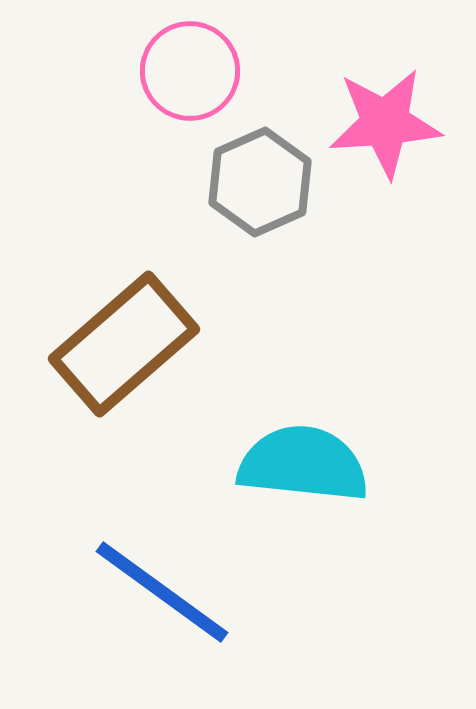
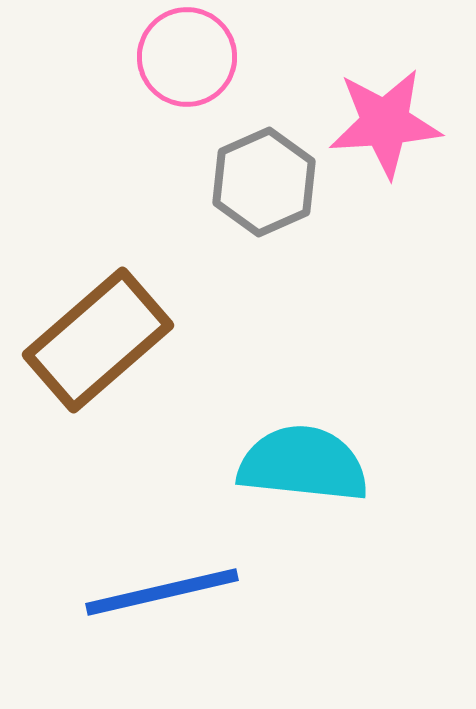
pink circle: moved 3 px left, 14 px up
gray hexagon: moved 4 px right
brown rectangle: moved 26 px left, 4 px up
blue line: rotated 49 degrees counterclockwise
